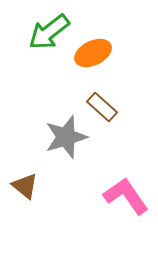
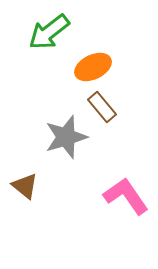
orange ellipse: moved 14 px down
brown rectangle: rotated 8 degrees clockwise
